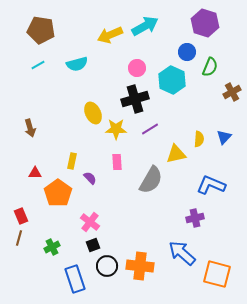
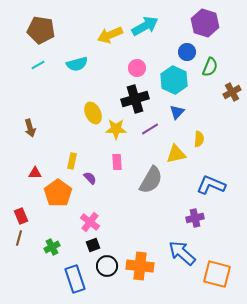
cyan hexagon: moved 2 px right
blue triangle: moved 47 px left, 25 px up
